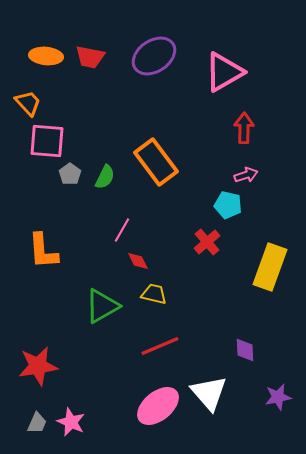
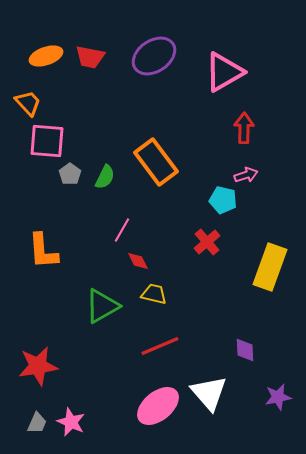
orange ellipse: rotated 24 degrees counterclockwise
cyan pentagon: moved 5 px left, 5 px up
